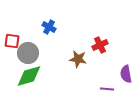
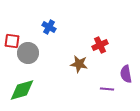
brown star: moved 1 px right, 5 px down
green diamond: moved 7 px left, 14 px down
